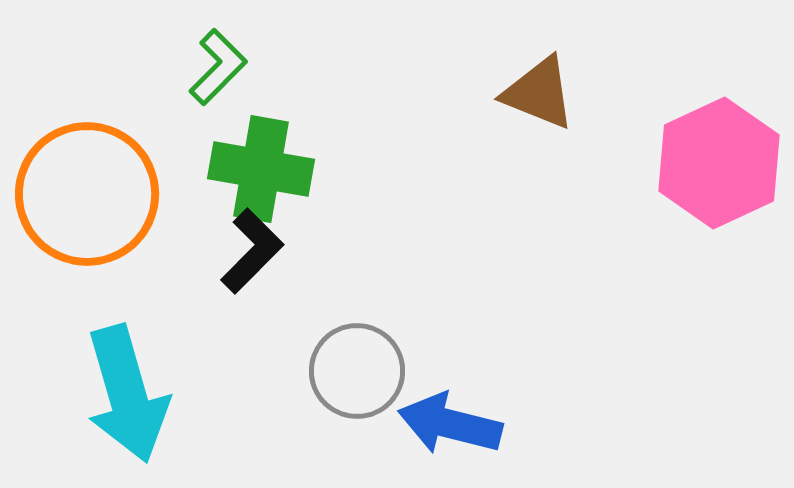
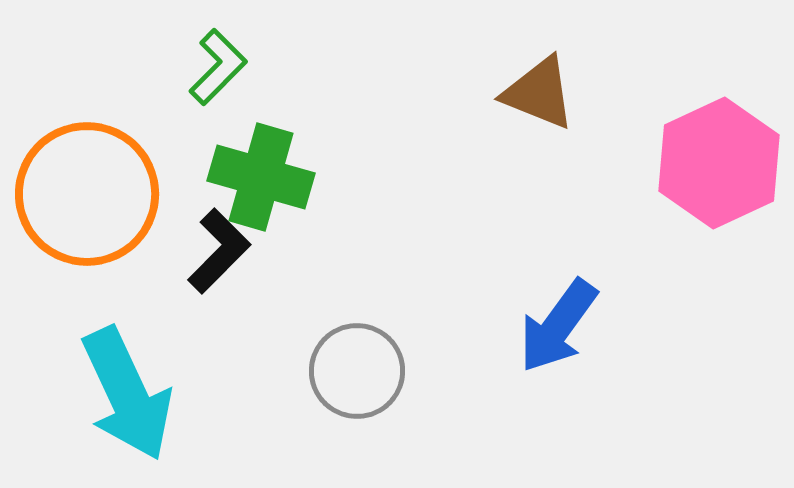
green cross: moved 8 px down; rotated 6 degrees clockwise
black L-shape: moved 33 px left
cyan arrow: rotated 9 degrees counterclockwise
blue arrow: moved 108 px right, 98 px up; rotated 68 degrees counterclockwise
